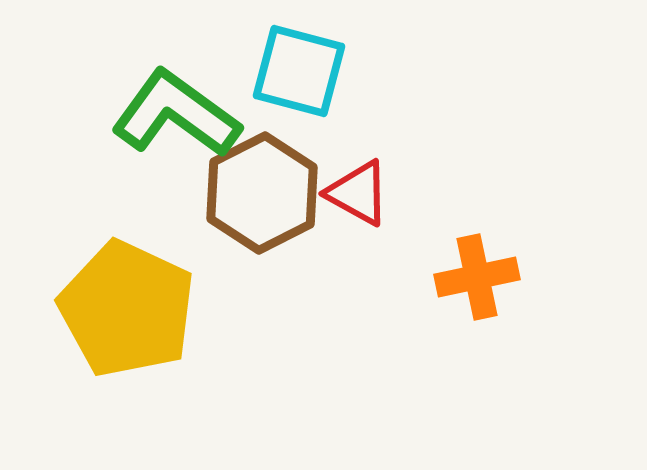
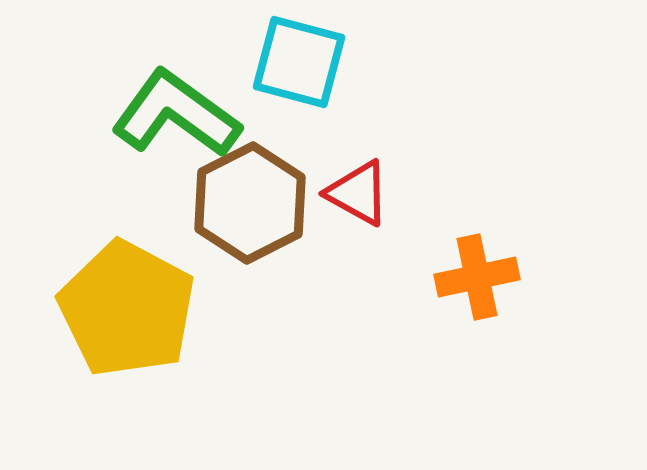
cyan square: moved 9 px up
brown hexagon: moved 12 px left, 10 px down
yellow pentagon: rotated 3 degrees clockwise
